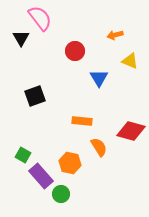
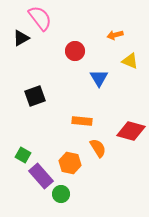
black triangle: rotated 30 degrees clockwise
orange semicircle: moved 1 px left, 1 px down
